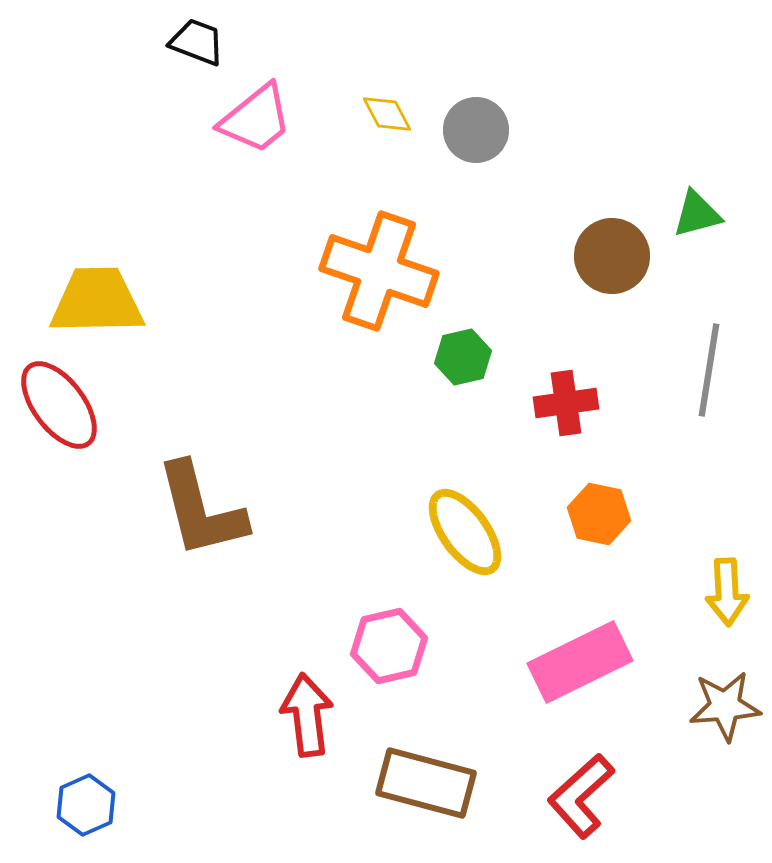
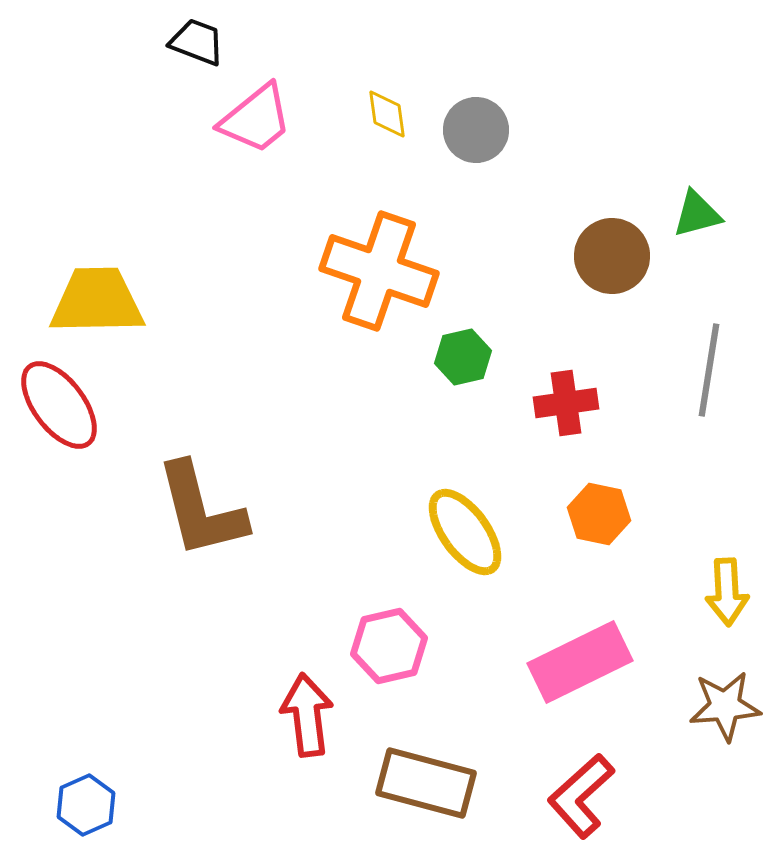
yellow diamond: rotated 20 degrees clockwise
